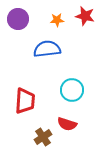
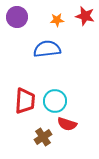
purple circle: moved 1 px left, 2 px up
cyan circle: moved 17 px left, 11 px down
